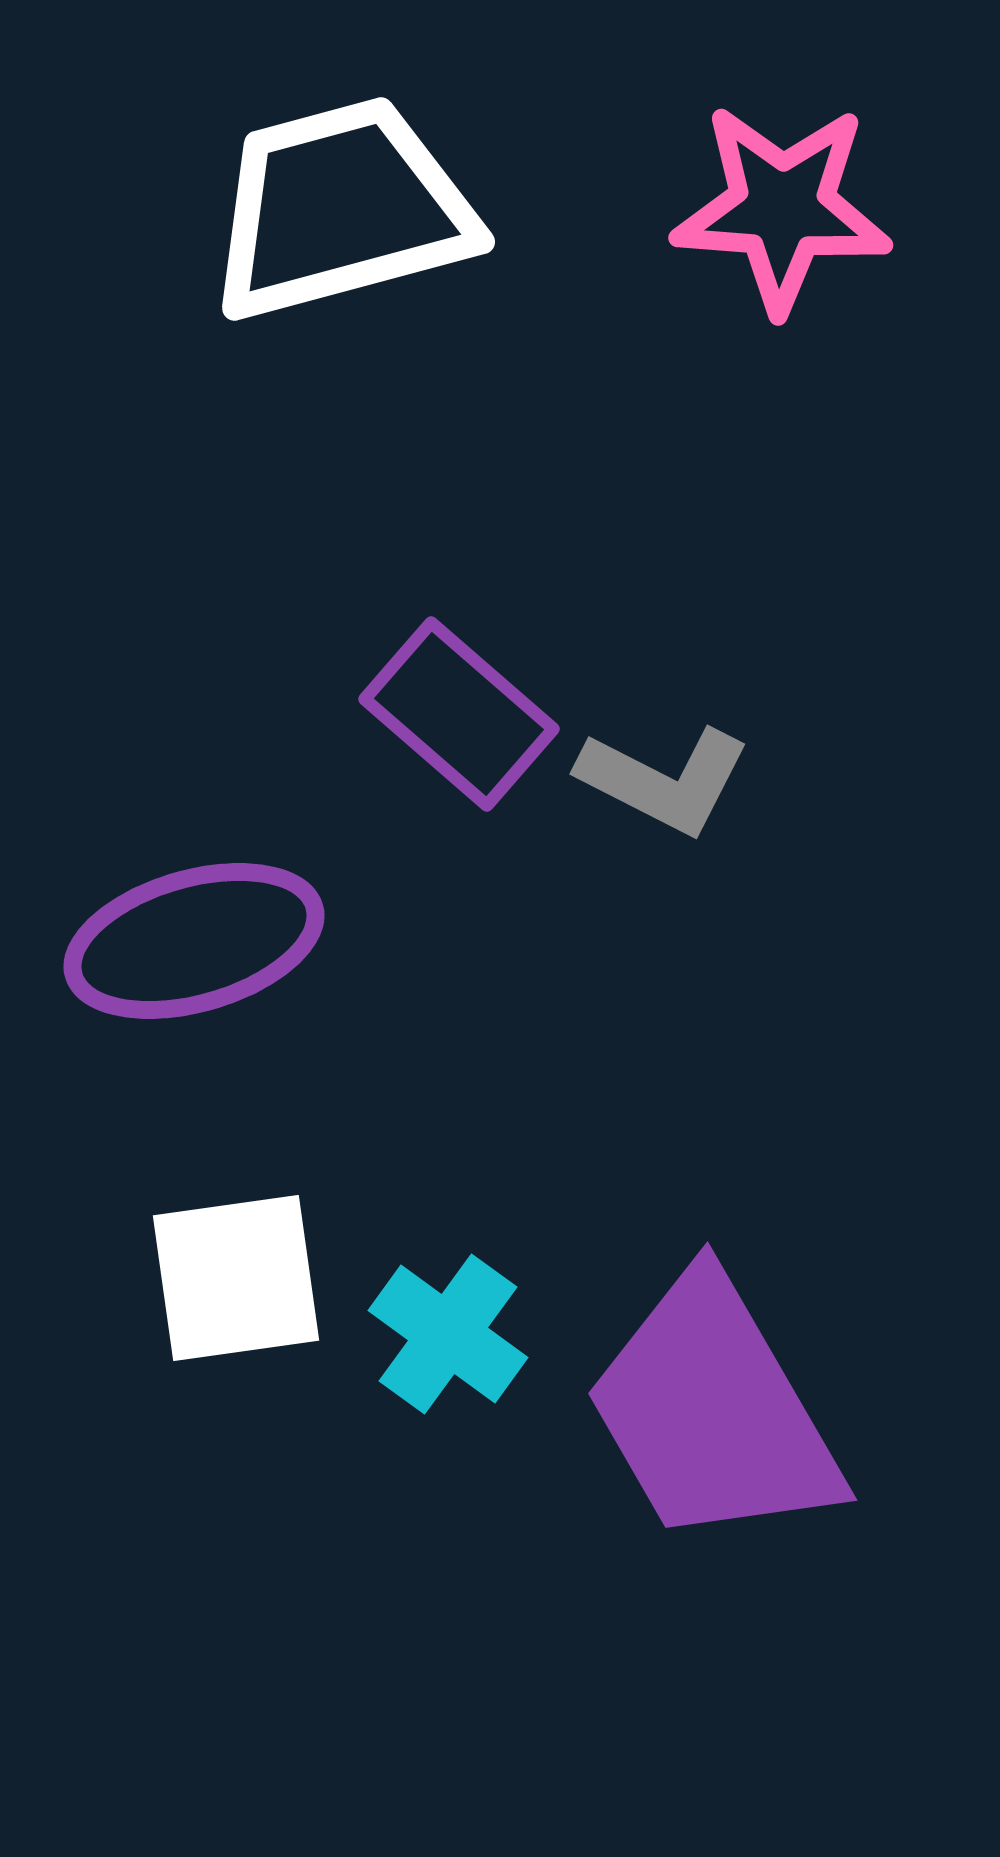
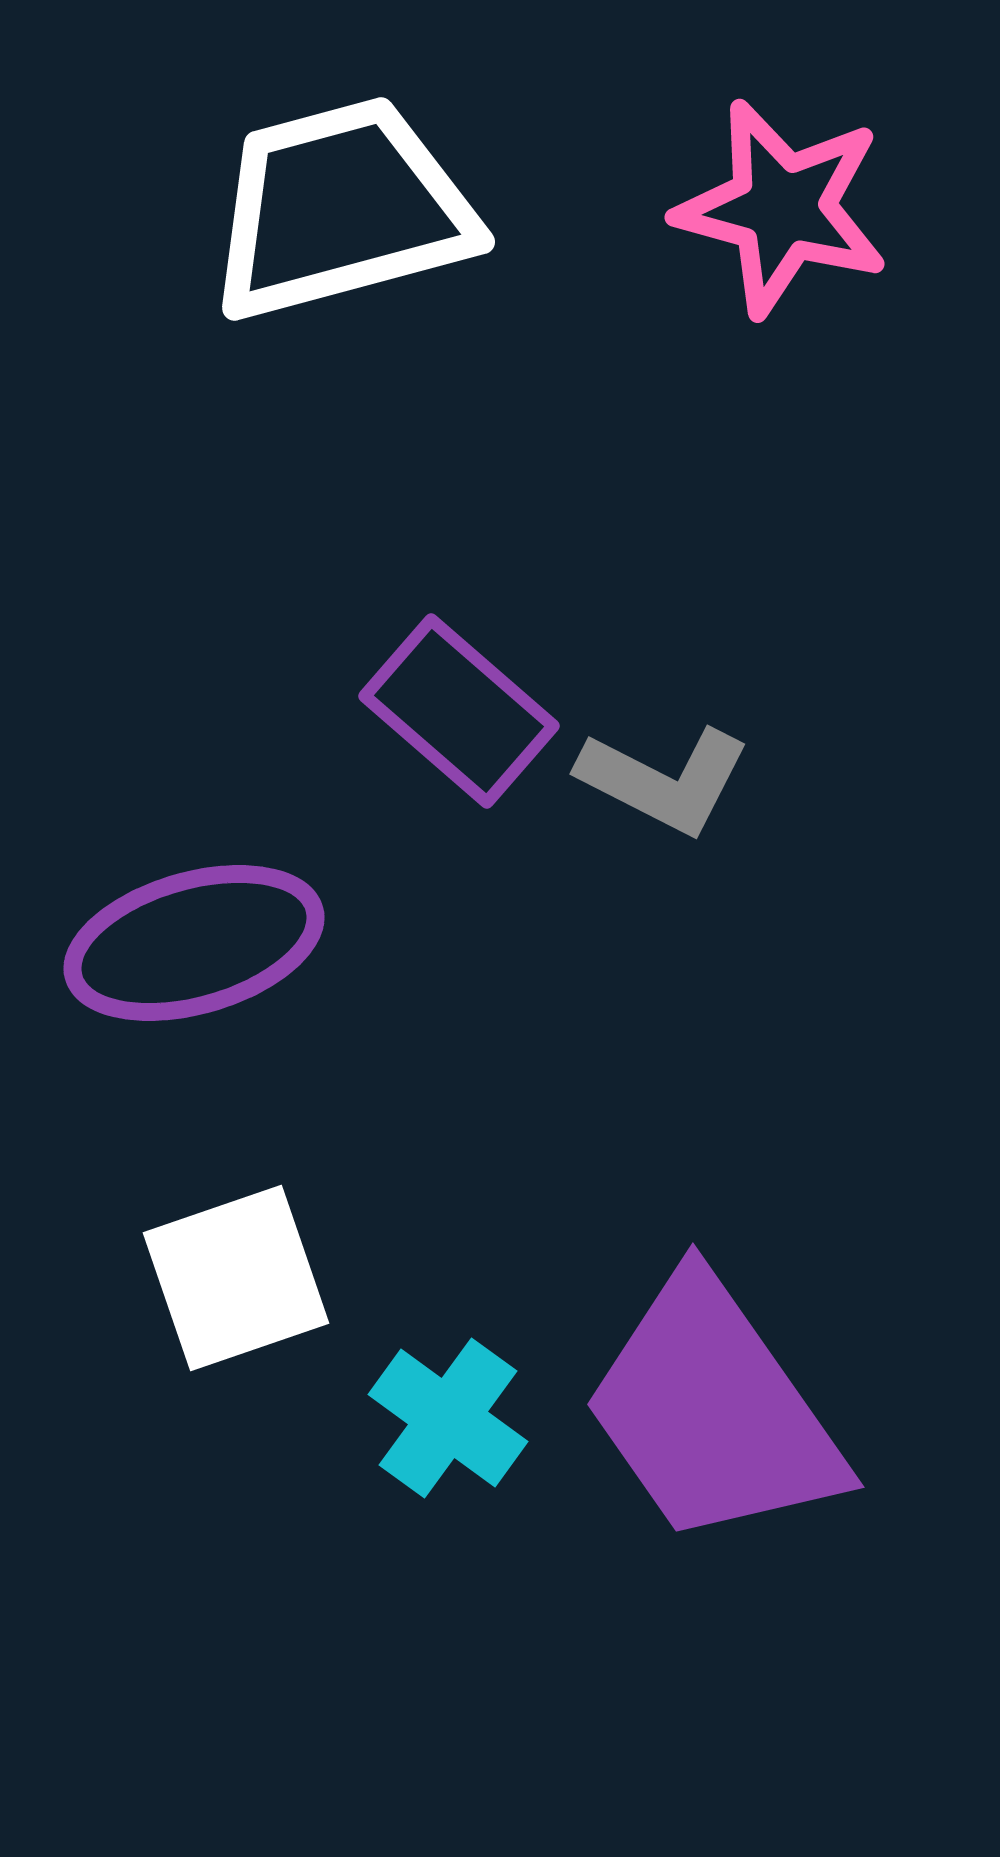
pink star: rotated 11 degrees clockwise
purple rectangle: moved 3 px up
purple ellipse: moved 2 px down
white square: rotated 11 degrees counterclockwise
cyan cross: moved 84 px down
purple trapezoid: rotated 5 degrees counterclockwise
